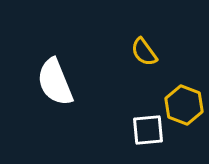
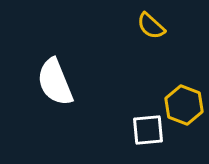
yellow semicircle: moved 7 px right, 26 px up; rotated 12 degrees counterclockwise
